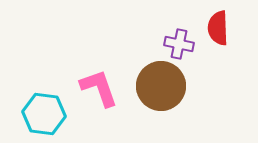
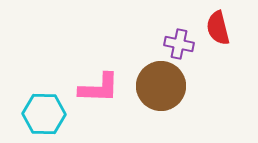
red semicircle: rotated 12 degrees counterclockwise
pink L-shape: rotated 111 degrees clockwise
cyan hexagon: rotated 6 degrees counterclockwise
